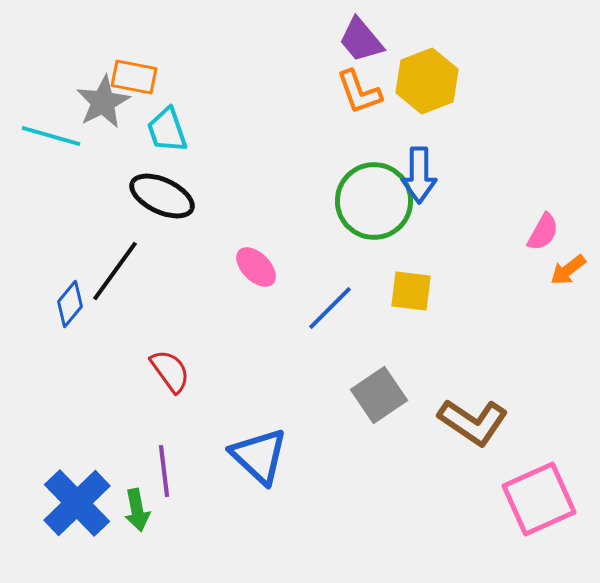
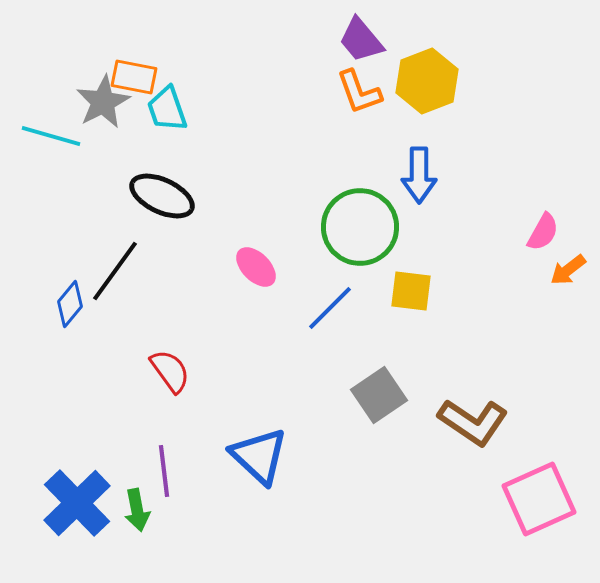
cyan trapezoid: moved 21 px up
green circle: moved 14 px left, 26 px down
